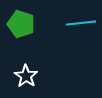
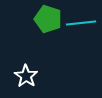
green pentagon: moved 27 px right, 5 px up
